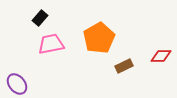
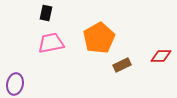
black rectangle: moved 6 px right, 5 px up; rotated 28 degrees counterclockwise
pink trapezoid: moved 1 px up
brown rectangle: moved 2 px left, 1 px up
purple ellipse: moved 2 px left; rotated 50 degrees clockwise
